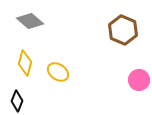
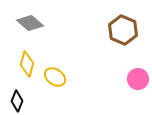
gray diamond: moved 2 px down
yellow diamond: moved 2 px right, 1 px down
yellow ellipse: moved 3 px left, 5 px down
pink circle: moved 1 px left, 1 px up
